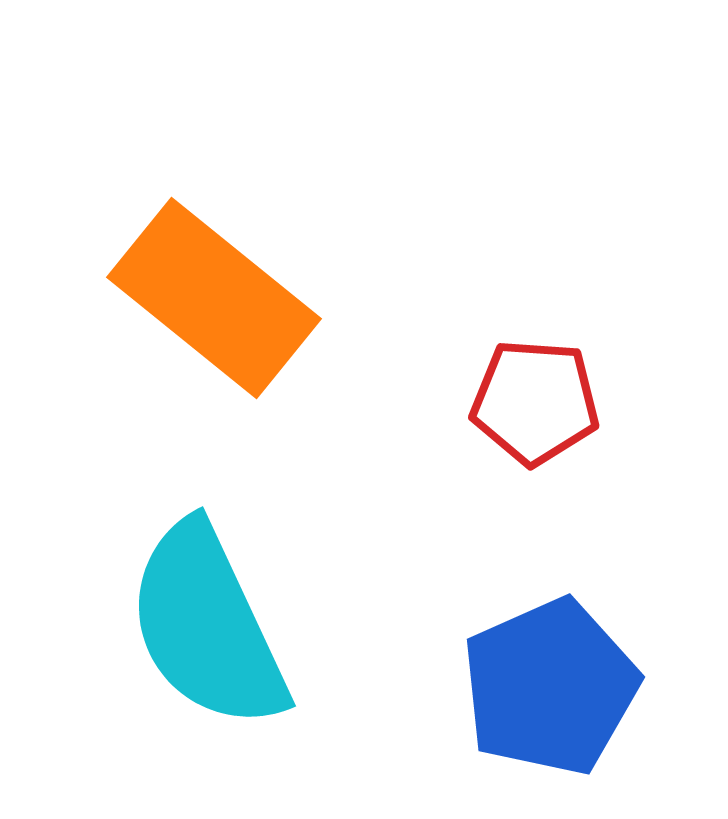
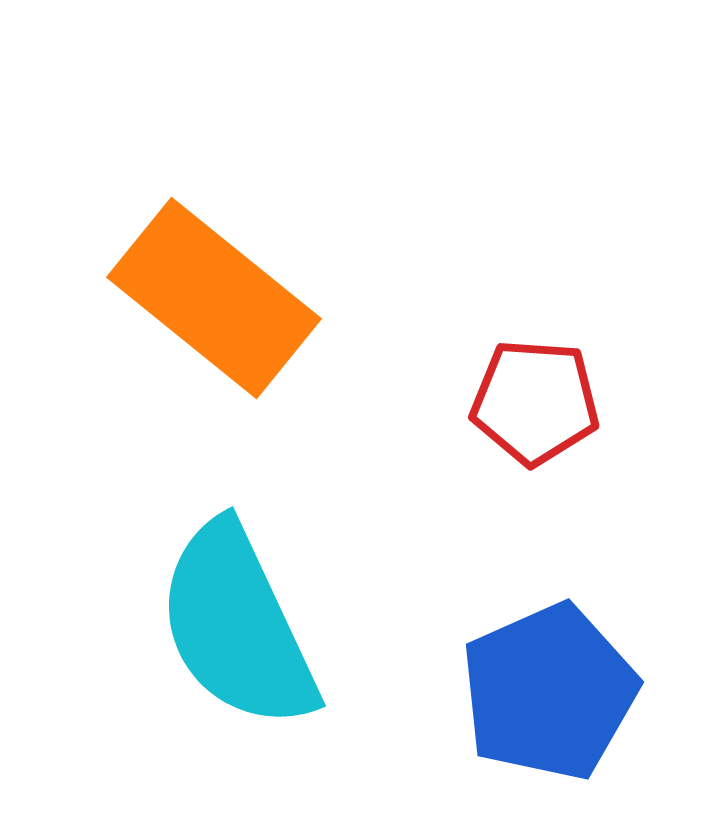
cyan semicircle: moved 30 px right
blue pentagon: moved 1 px left, 5 px down
